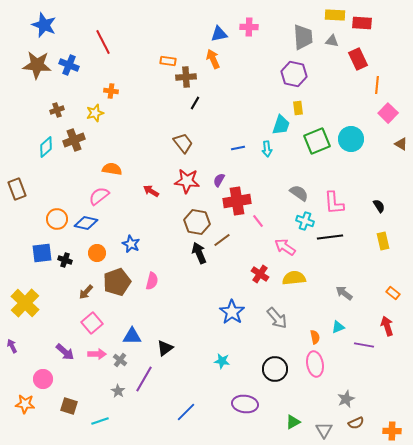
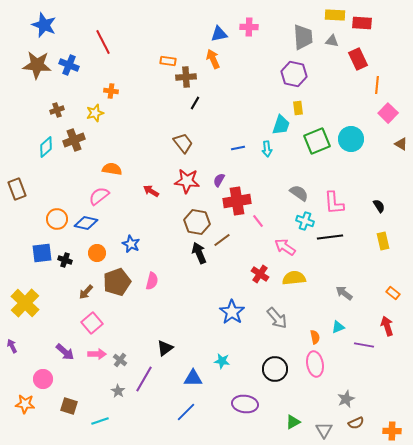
blue triangle at (132, 336): moved 61 px right, 42 px down
